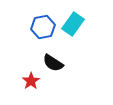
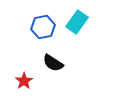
cyan rectangle: moved 4 px right, 2 px up
red star: moved 7 px left
